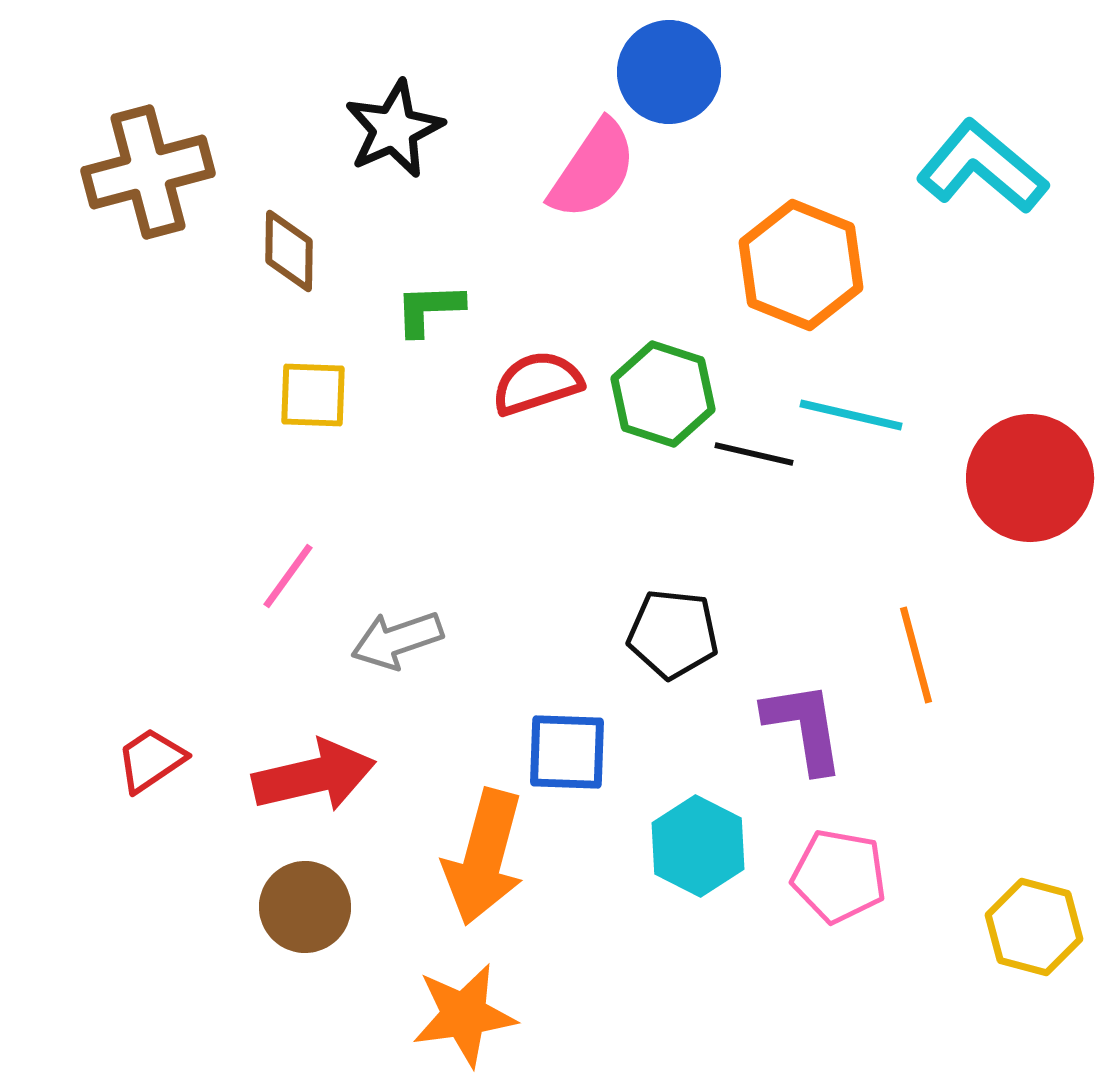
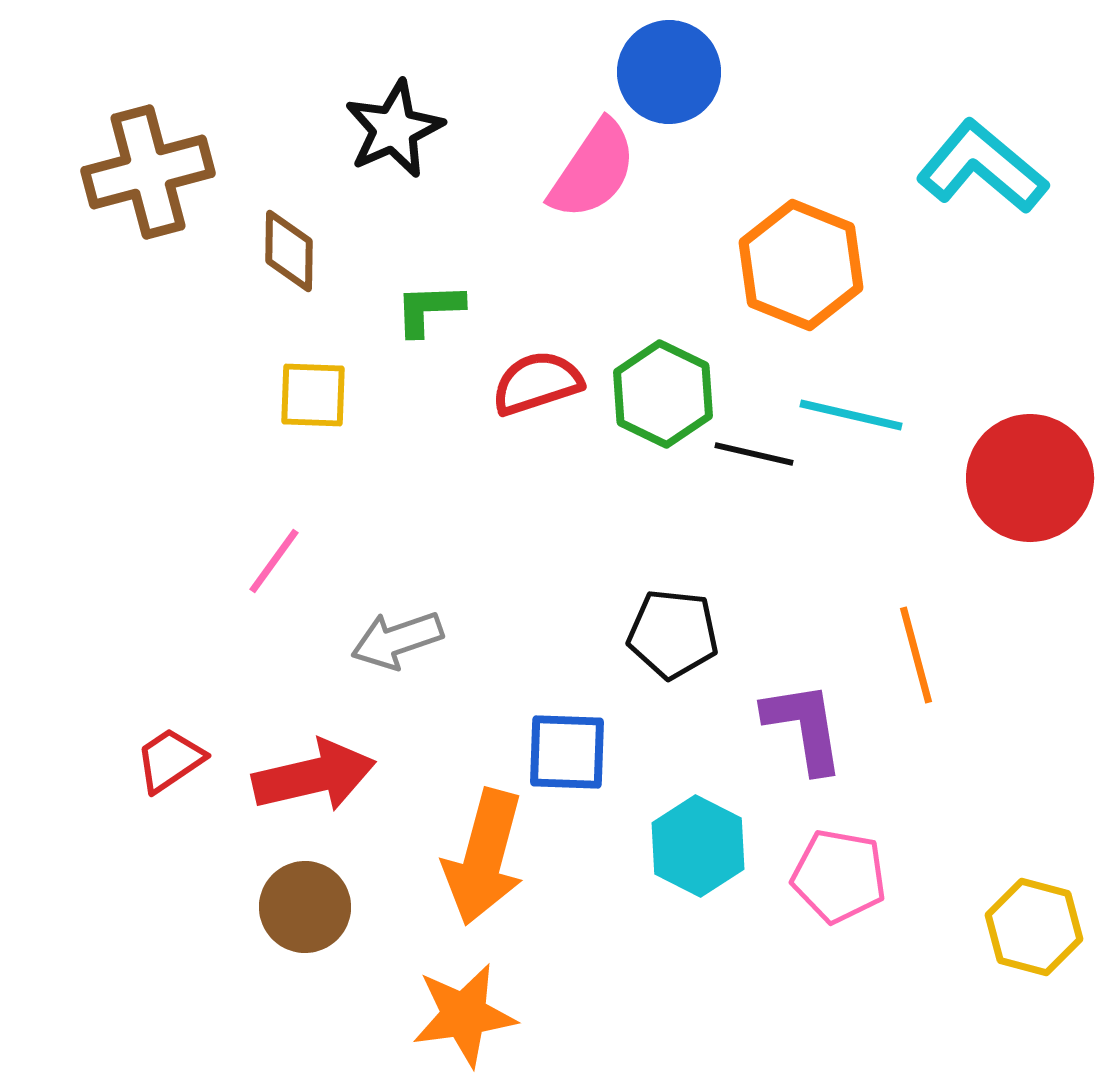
green hexagon: rotated 8 degrees clockwise
pink line: moved 14 px left, 15 px up
red trapezoid: moved 19 px right
